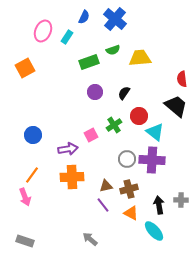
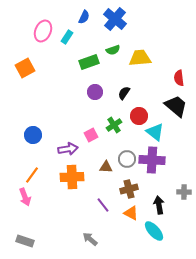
red semicircle: moved 3 px left, 1 px up
brown triangle: moved 19 px up; rotated 16 degrees clockwise
gray cross: moved 3 px right, 8 px up
